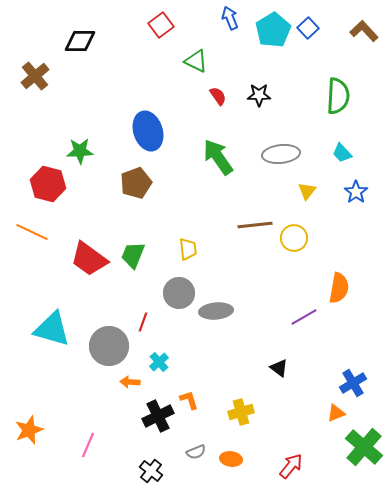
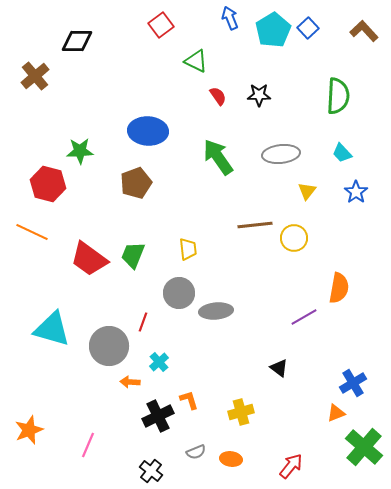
black diamond at (80, 41): moved 3 px left
blue ellipse at (148, 131): rotated 69 degrees counterclockwise
